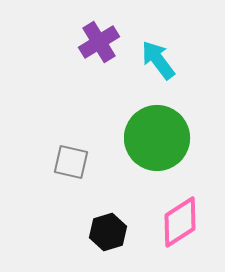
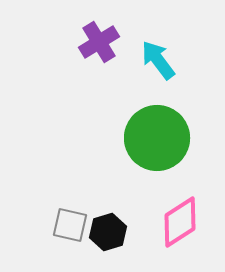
gray square: moved 1 px left, 63 px down
